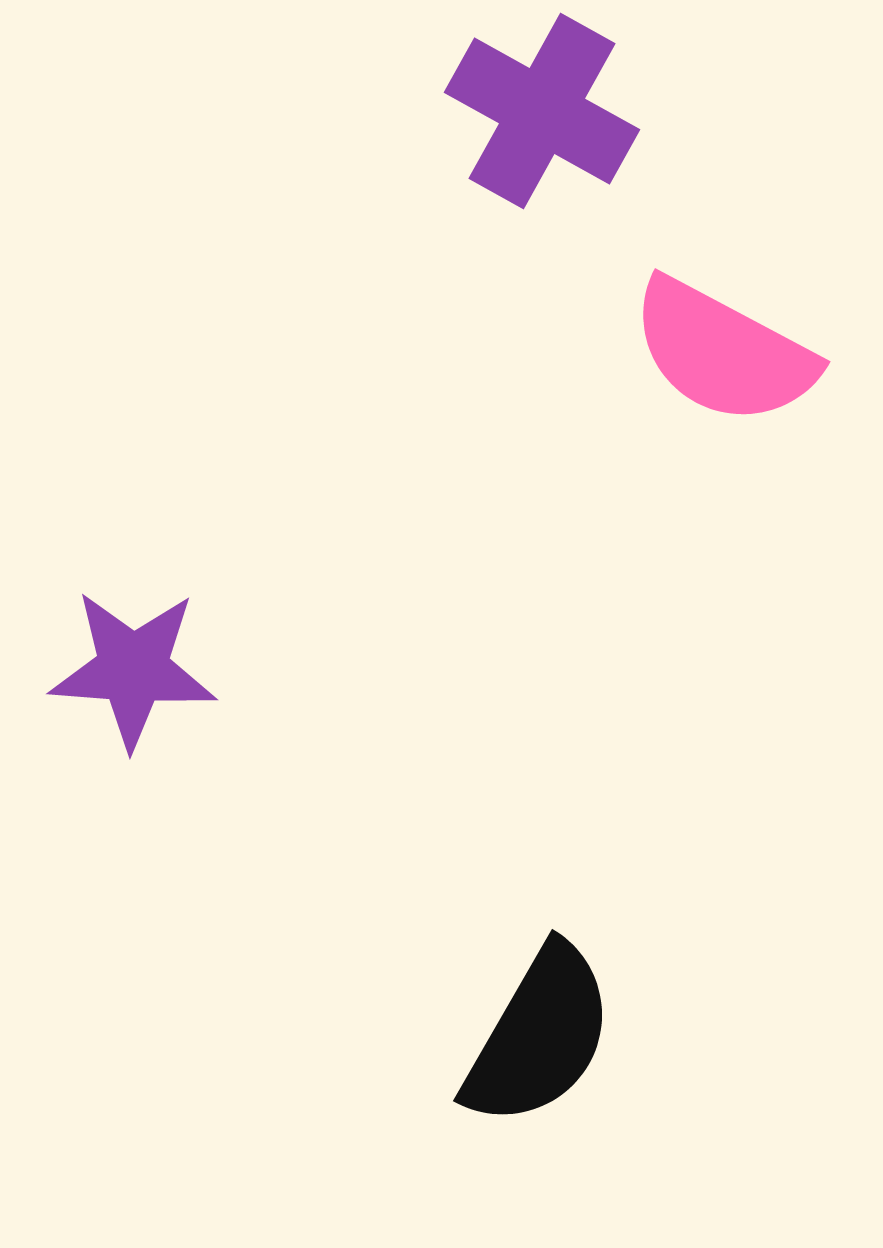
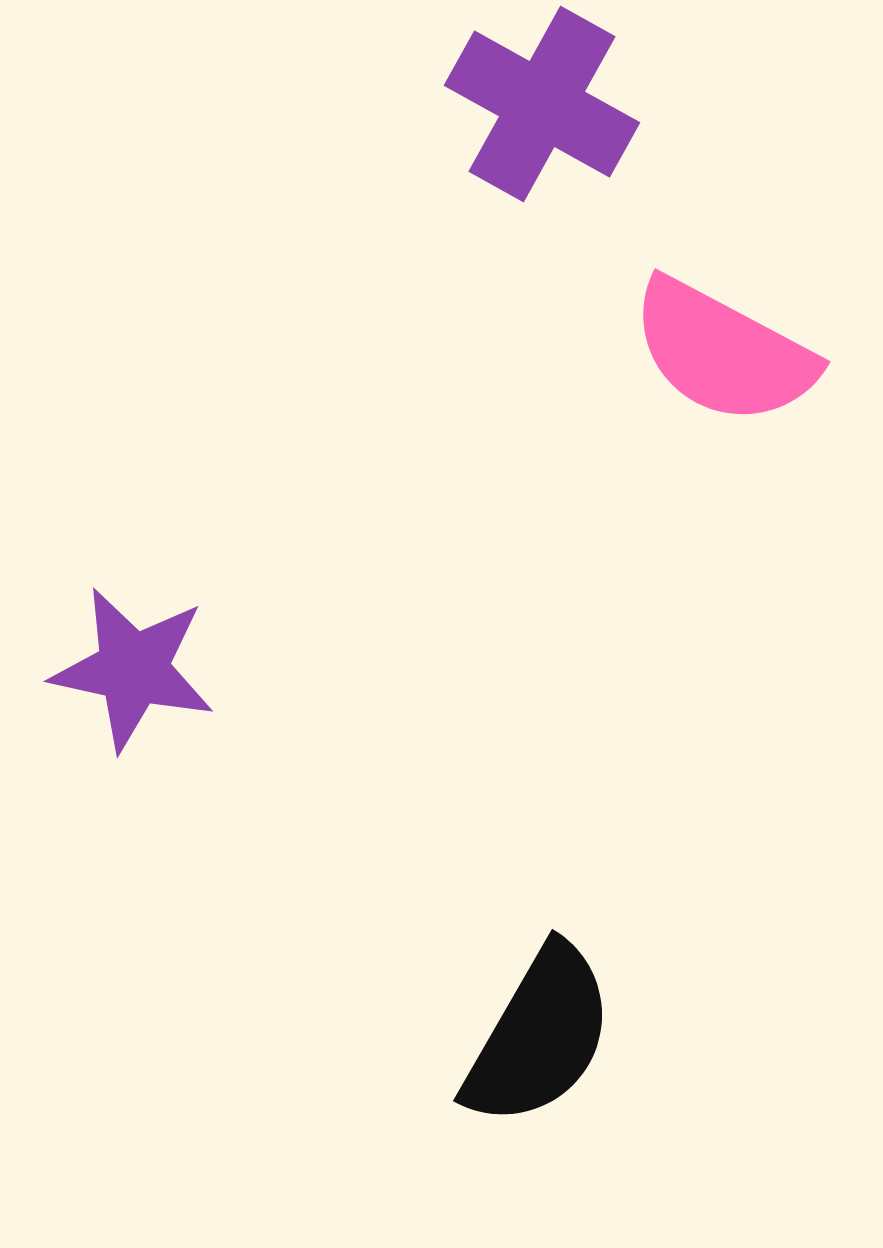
purple cross: moved 7 px up
purple star: rotated 8 degrees clockwise
